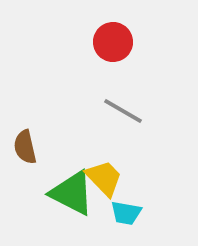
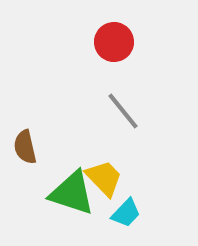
red circle: moved 1 px right
gray line: rotated 21 degrees clockwise
green triangle: rotated 9 degrees counterclockwise
cyan trapezoid: rotated 56 degrees counterclockwise
